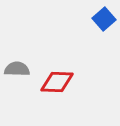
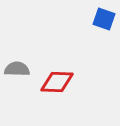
blue square: rotated 30 degrees counterclockwise
